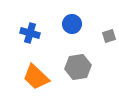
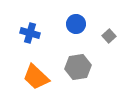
blue circle: moved 4 px right
gray square: rotated 24 degrees counterclockwise
